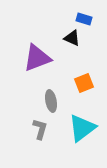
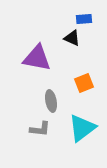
blue rectangle: rotated 21 degrees counterclockwise
purple triangle: rotated 32 degrees clockwise
gray L-shape: rotated 80 degrees clockwise
